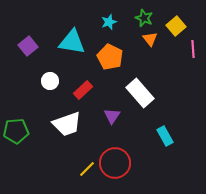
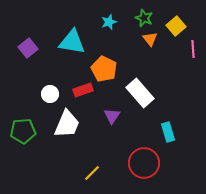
purple square: moved 2 px down
orange pentagon: moved 6 px left, 12 px down
white circle: moved 13 px down
red rectangle: rotated 24 degrees clockwise
white trapezoid: rotated 48 degrees counterclockwise
green pentagon: moved 7 px right
cyan rectangle: moved 3 px right, 4 px up; rotated 12 degrees clockwise
red circle: moved 29 px right
yellow line: moved 5 px right, 4 px down
